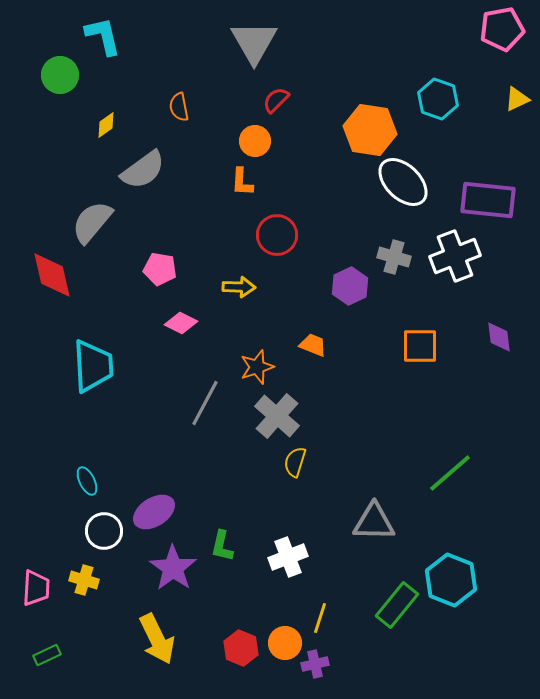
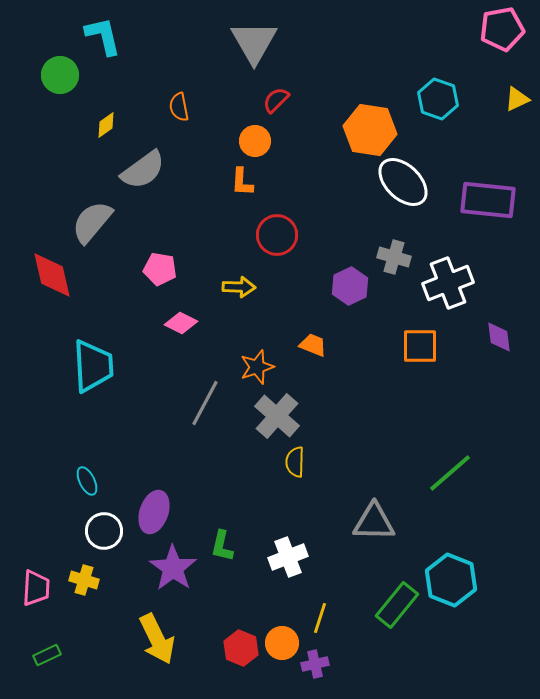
white cross at (455, 256): moved 7 px left, 27 px down
yellow semicircle at (295, 462): rotated 16 degrees counterclockwise
purple ellipse at (154, 512): rotated 39 degrees counterclockwise
orange circle at (285, 643): moved 3 px left
